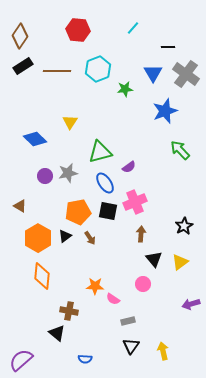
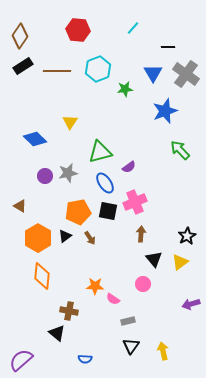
black star at (184, 226): moved 3 px right, 10 px down
